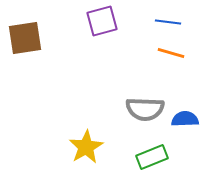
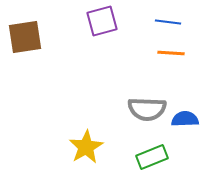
brown square: moved 1 px up
orange line: rotated 12 degrees counterclockwise
gray semicircle: moved 2 px right
